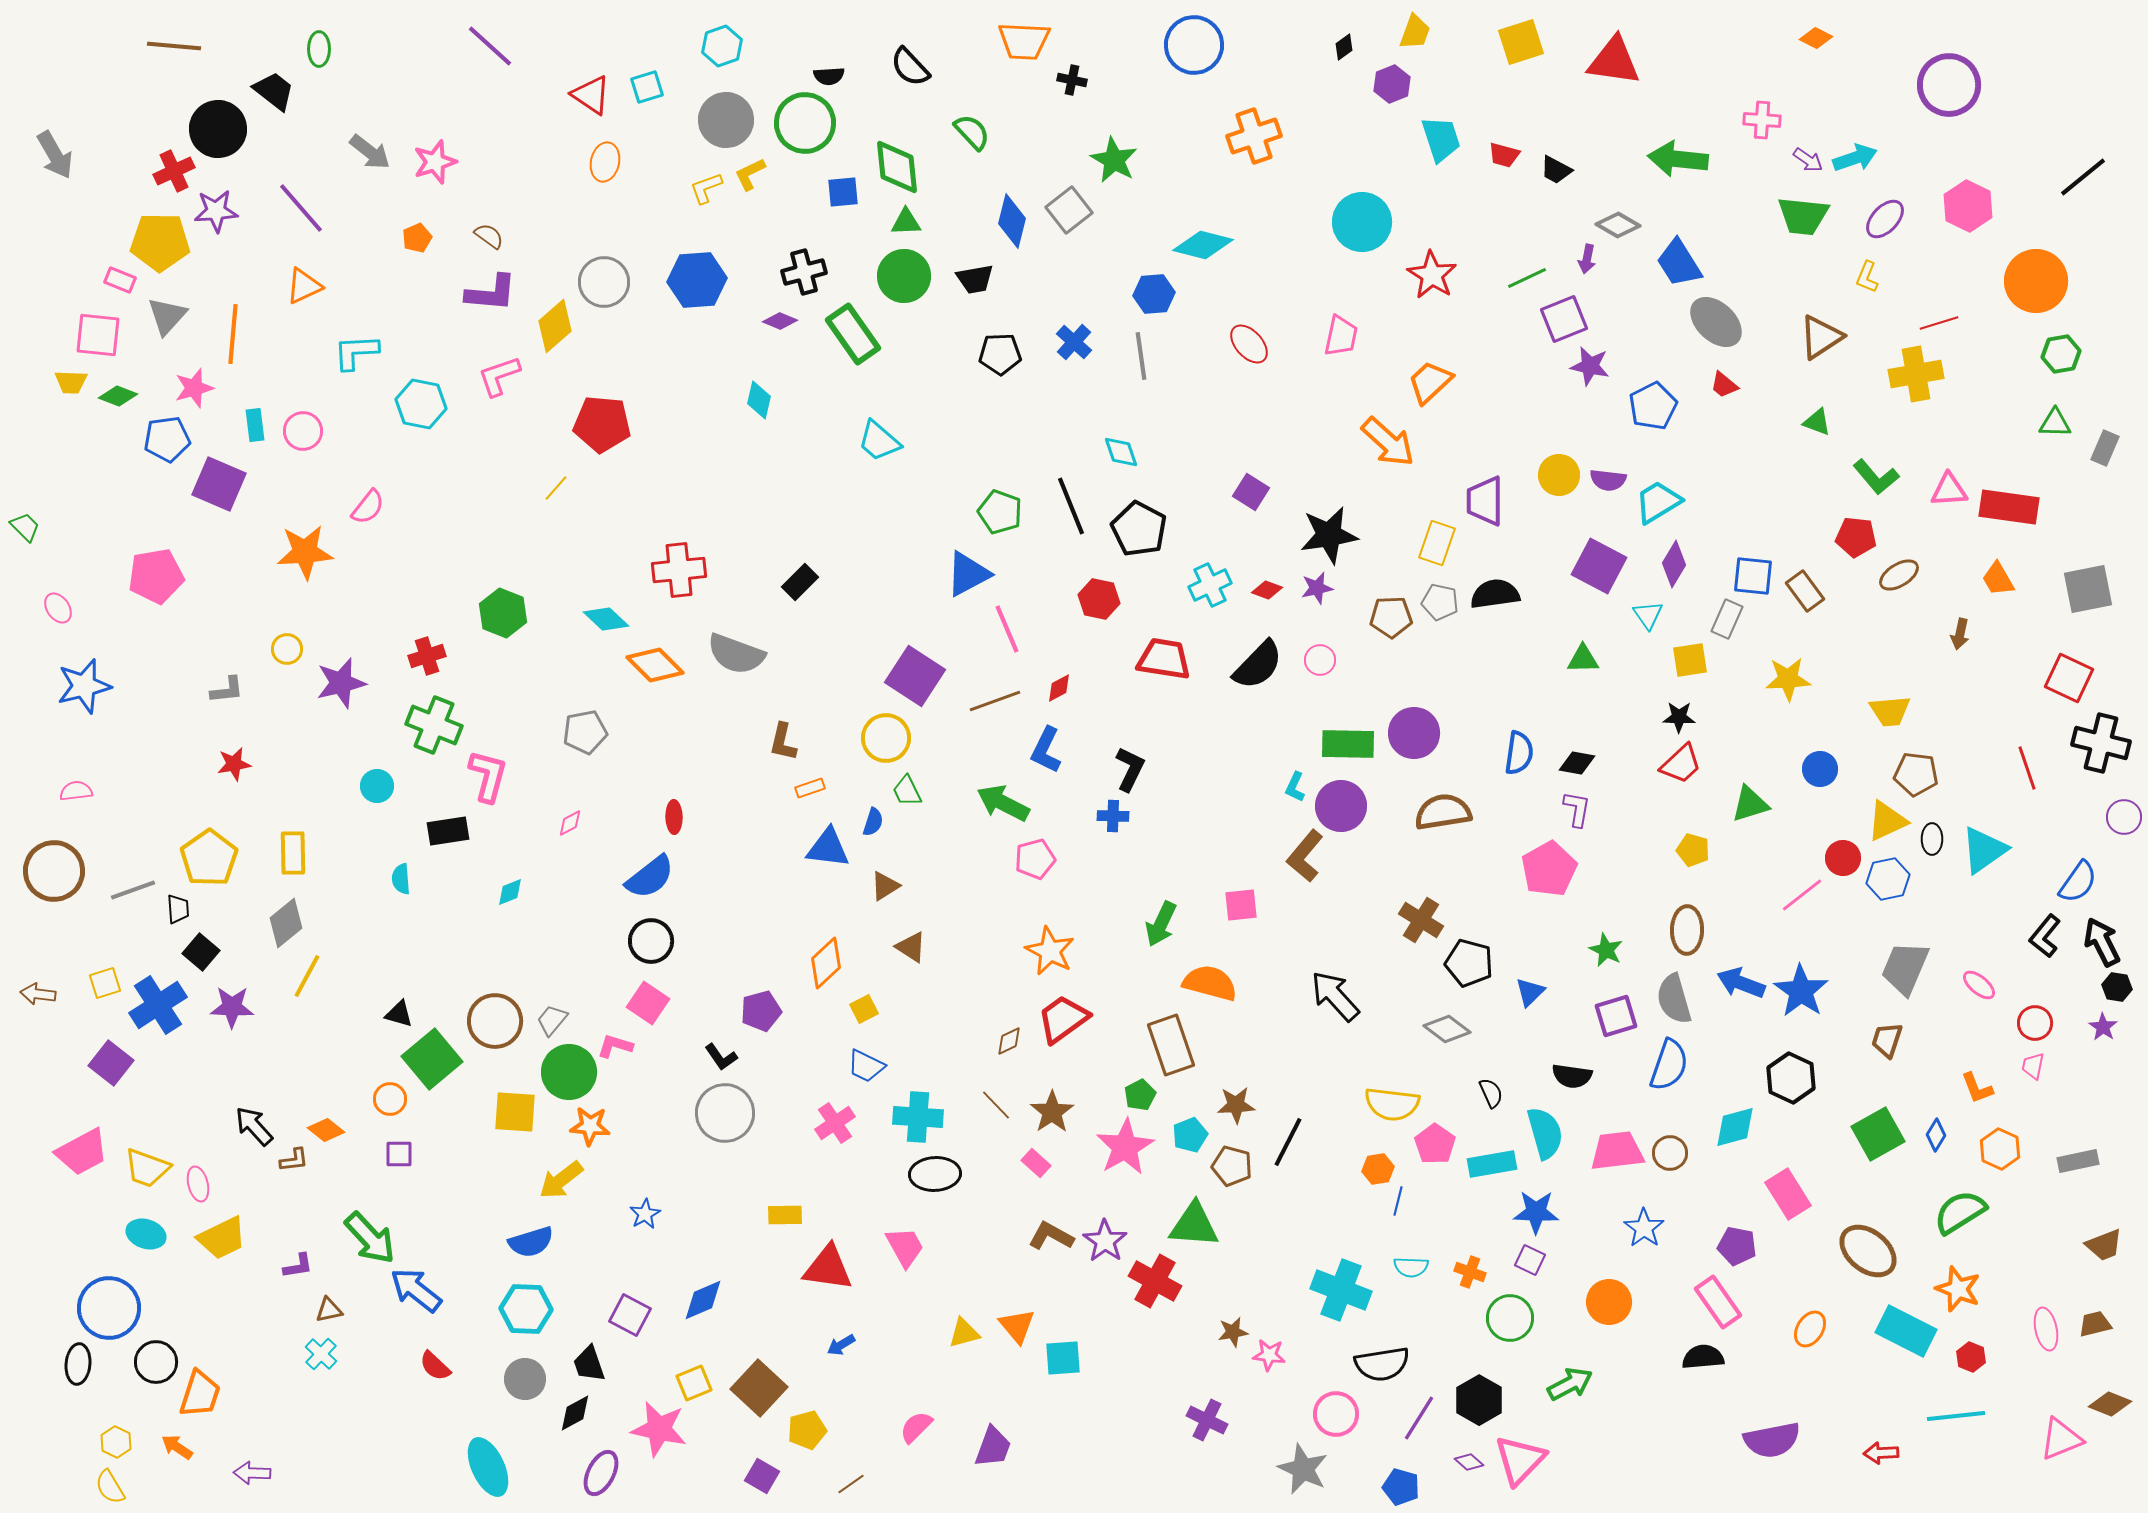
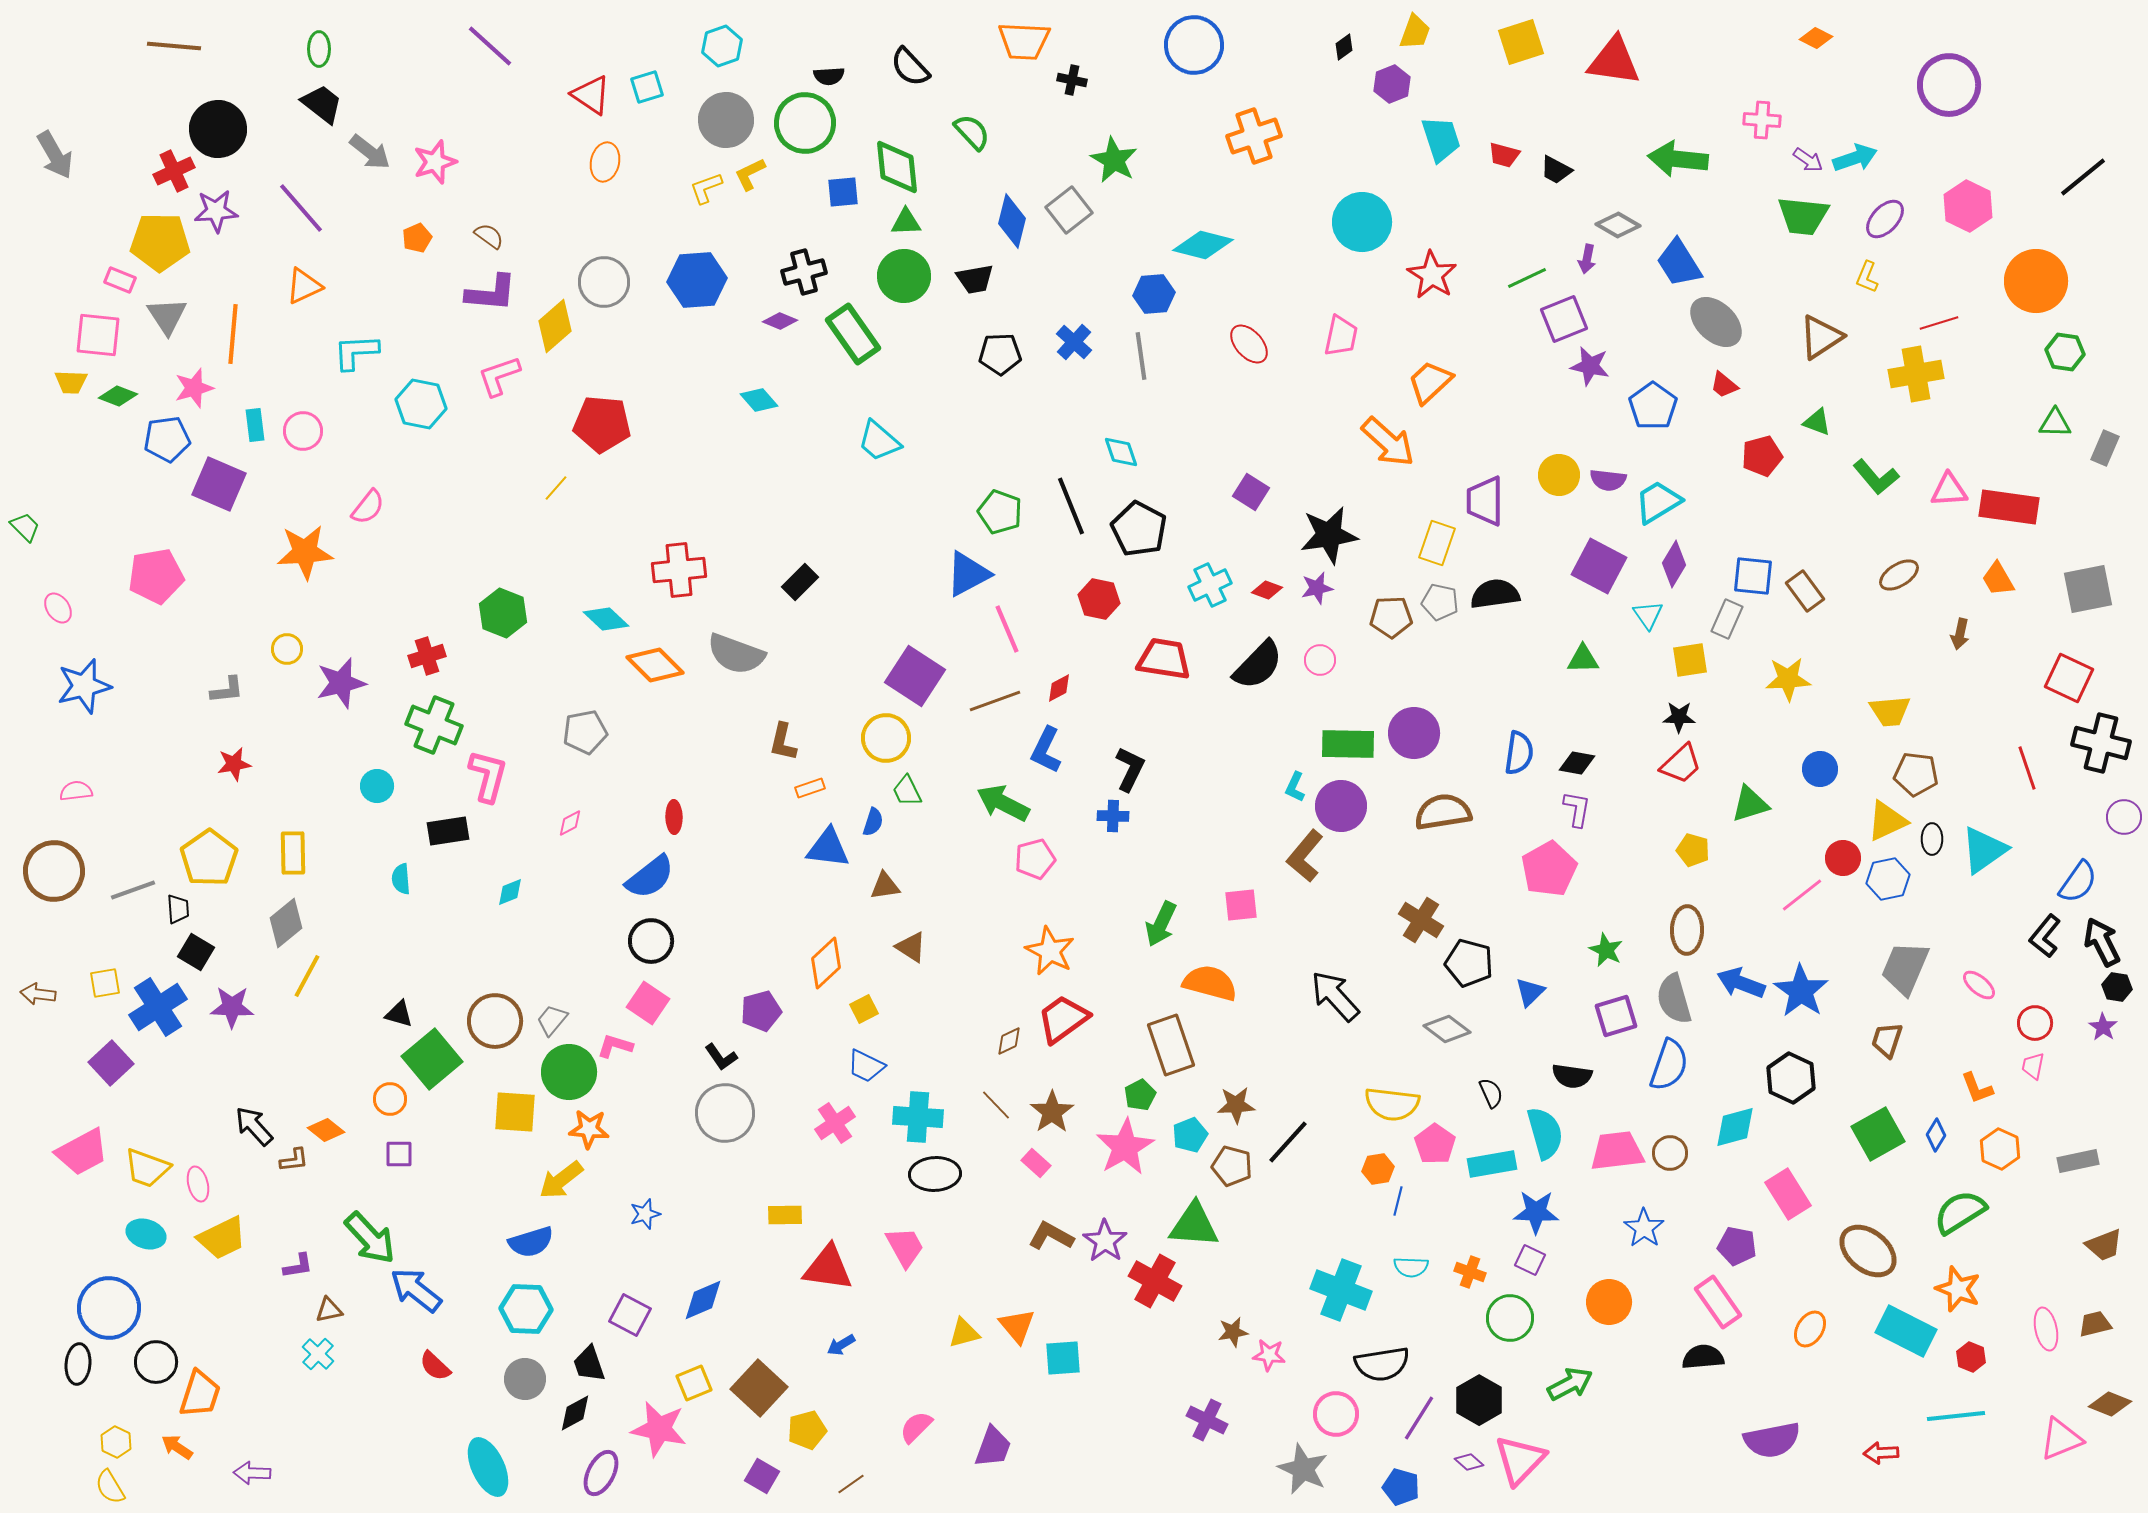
black trapezoid at (274, 91): moved 48 px right, 13 px down
gray triangle at (167, 316): rotated 15 degrees counterclockwise
green hexagon at (2061, 354): moved 4 px right, 2 px up; rotated 18 degrees clockwise
cyan diamond at (759, 400): rotated 54 degrees counterclockwise
blue pentagon at (1653, 406): rotated 9 degrees counterclockwise
red pentagon at (1856, 537): moved 94 px left, 81 px up; rotated 21 degrees counterclockwise
brown triangle at (885, 886): rotated 24 degrees clockwise
black square at (201, 952): moved 5 px left; rotated 9 degrees counterclockwise
yellow square at (105, 983): rotated 8 degrees clockwise
blue cross at (158, 1005): moved 2 px down
purple square at (111, 1063): rotated 9 degrees clockwise
orange star at (590, 1126): moved 1 px left, 3 px down
black line at (1288, 1142): rotated 15 degrees clockwise
blue star at (645, 1214): rotated 12 degrees clockwise
cyan cross at (321, 1354): moved 3 px left
